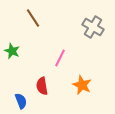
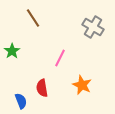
green star: rotated 14 degrees clockwise
red semicircle: moved 2 px down
